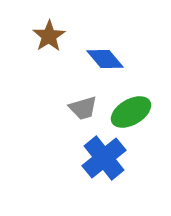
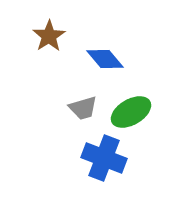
blue cross: rotated 30 degrees counterclockwise
